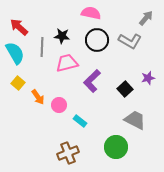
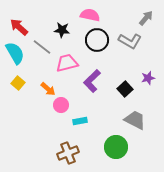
pink semicircle: moved 1 px left, 2 px down
black star: moved 6 px up
gray line: rotated 54 degrees counterclockwise
orange arrow: moved 10 px right, 8 px up; rotated 14 degrees counterclockwise
pink circle: moved 2 px right
cyan rectangle: rotated 48 degrees counterclockwise
